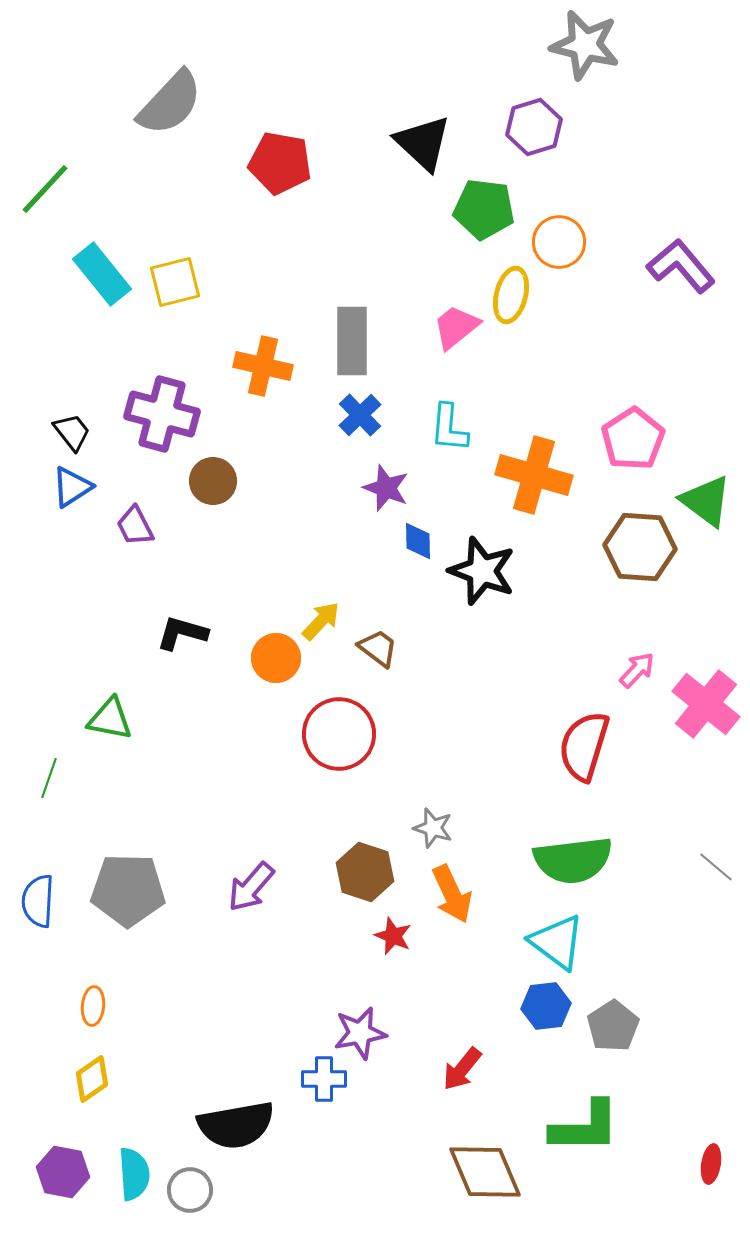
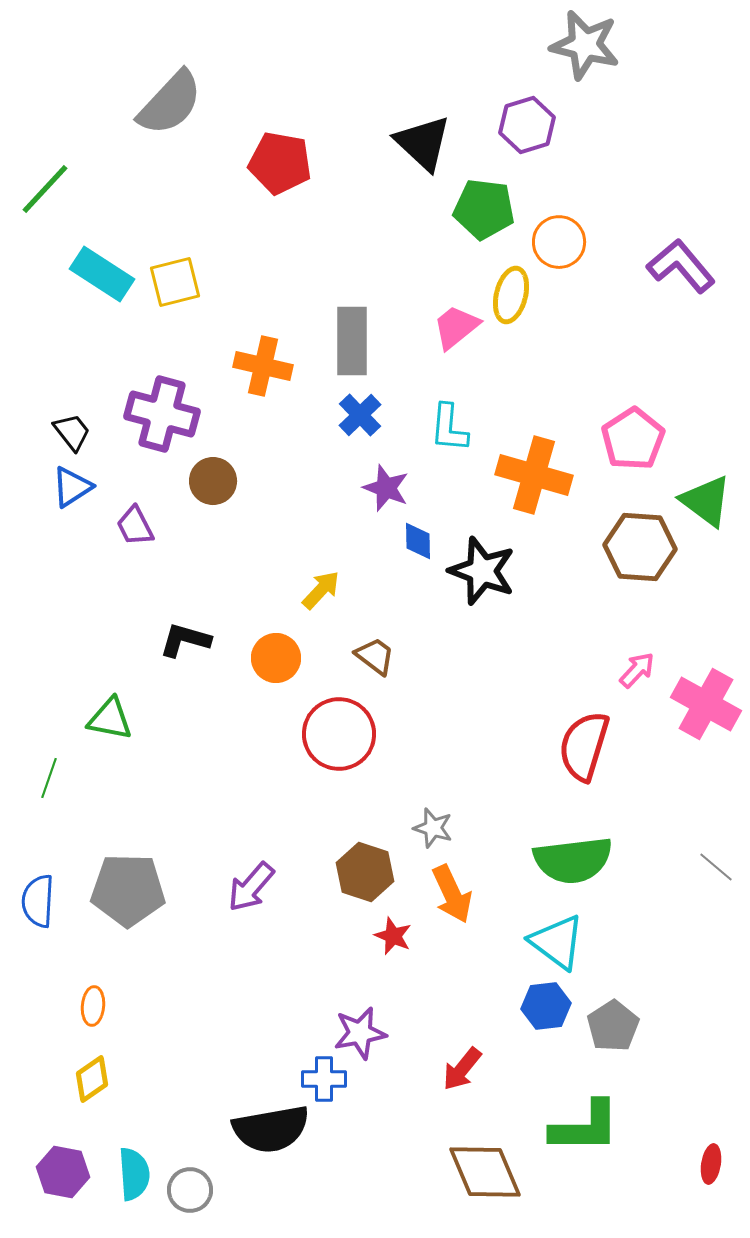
purple hexagon at (534, 127): moved 7 px left, 2 px up
cyan rectangle at (102, 274): rotated 18 degrees counterclockwise
yellow arrow at (321, 621): moved 31 px up
black L-shape at (182, 633): moved 3 px right, 7 px down
brown trapezoid at (378, 648): moved 3 px left, 8 px down
pink cross at (706, 704): rotated 10 degrees counterclockwise
black semicircle at (236, 1125): moved 35 px right, 4 px down
